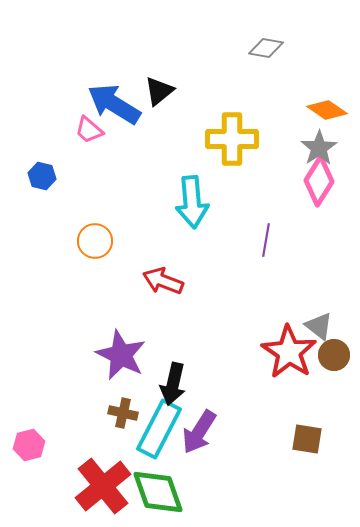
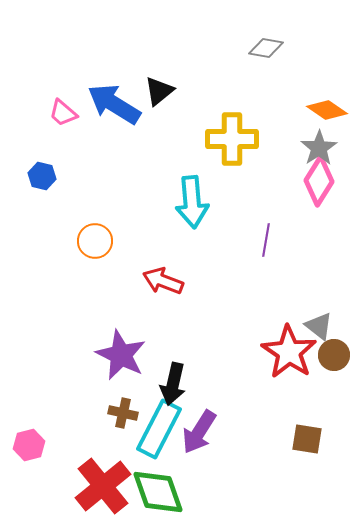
pink trapezoid: moved 26 px left, 17 px up
